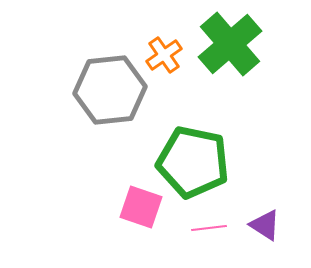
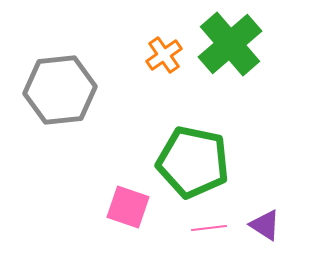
gray hexagon: moved 50 px left
pink square: moved 13 px left
